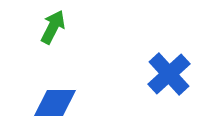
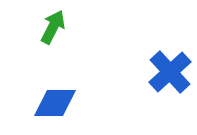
blue cross: moved 1 px right, 2 px up
